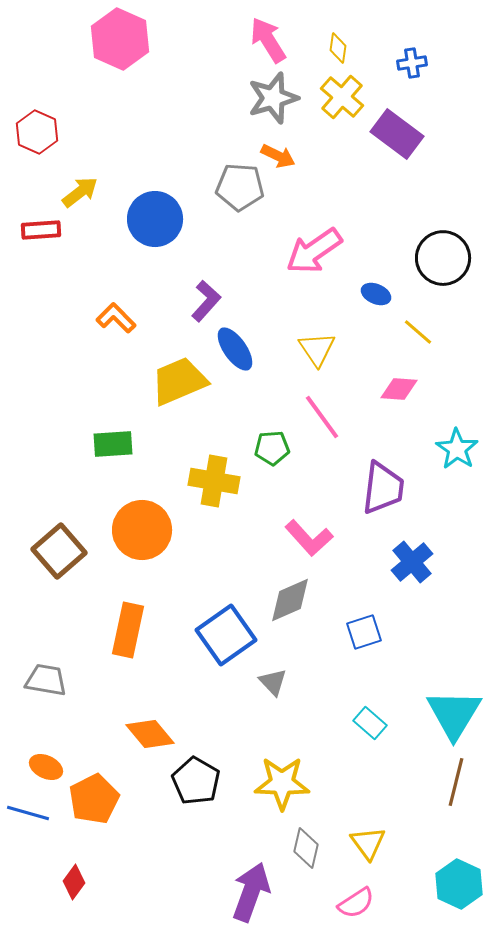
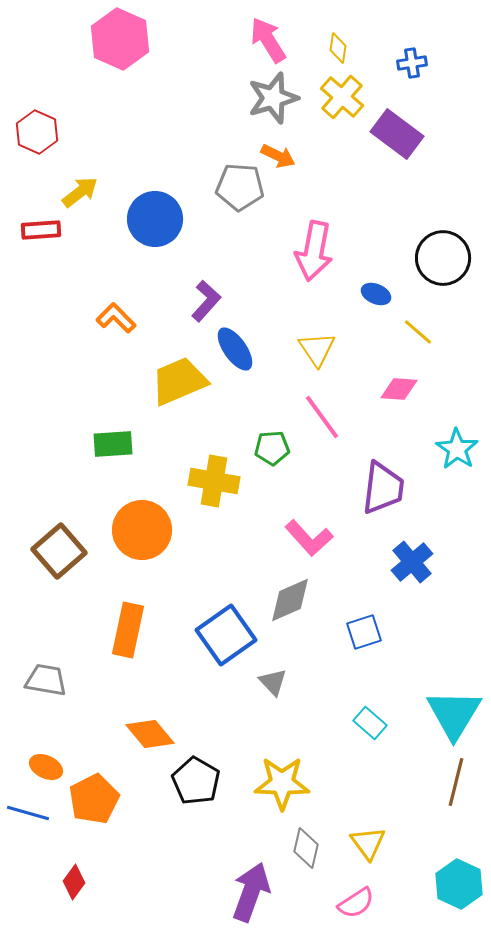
pink arrow at (314, 251): rotated 44 degrees counterclockwise
